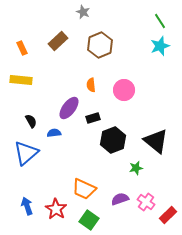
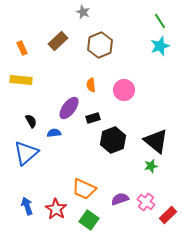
green star: moved 15 px right, 2 px up
